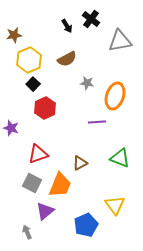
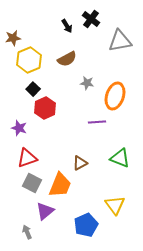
brown star: moved 1 px left, 3 px down
black square: moved 5 px down
purple star: moved 8 px right
red triangle: moved 11 px left, 4 px down
